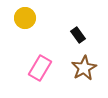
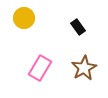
yellow circle: moved 1 px left
black rectangle: moved 8 px up
